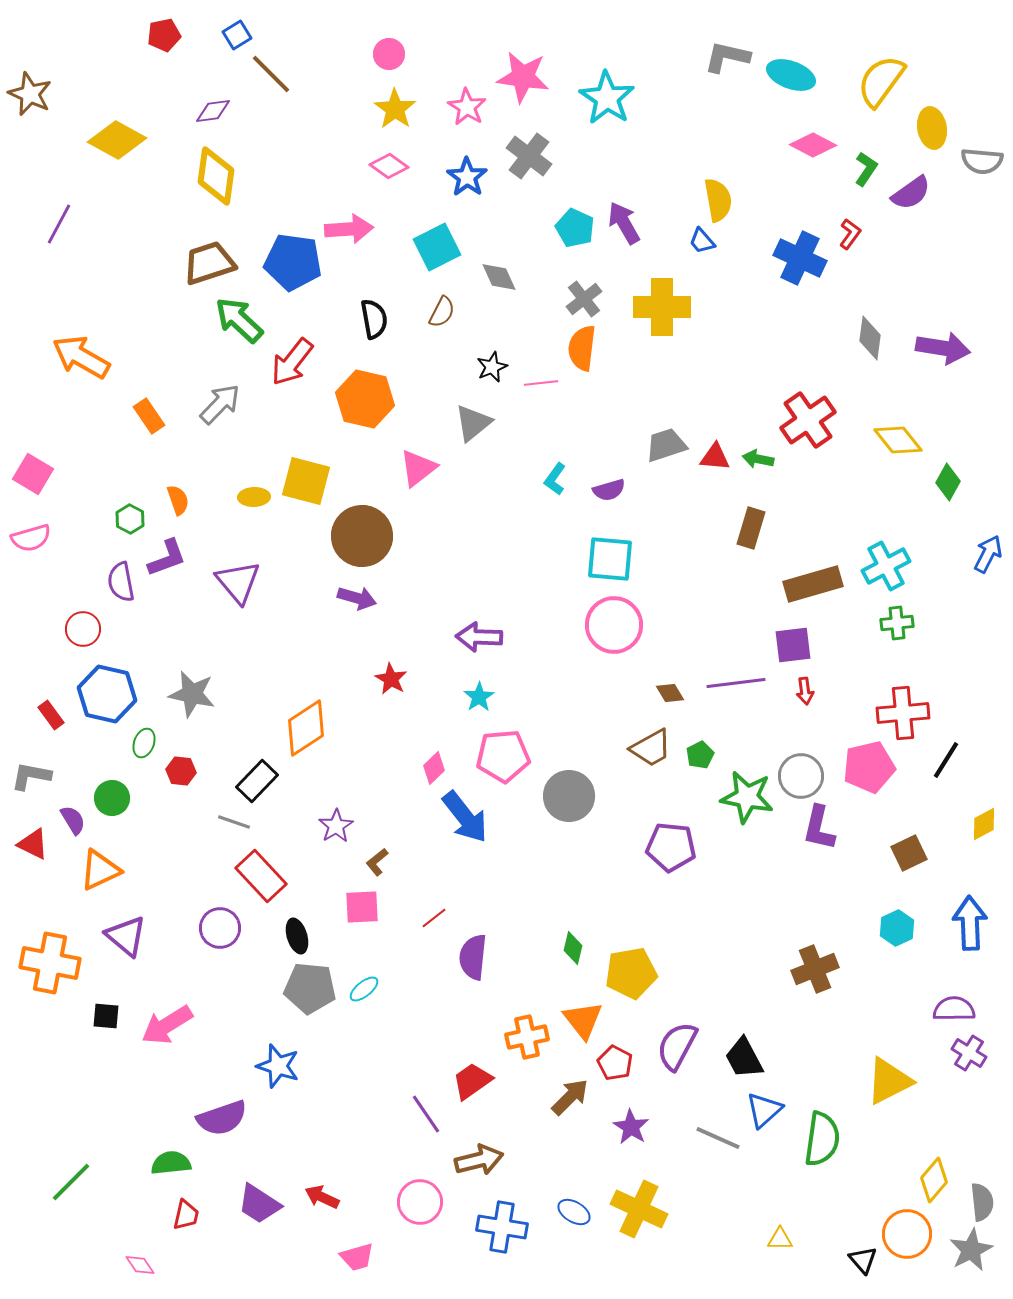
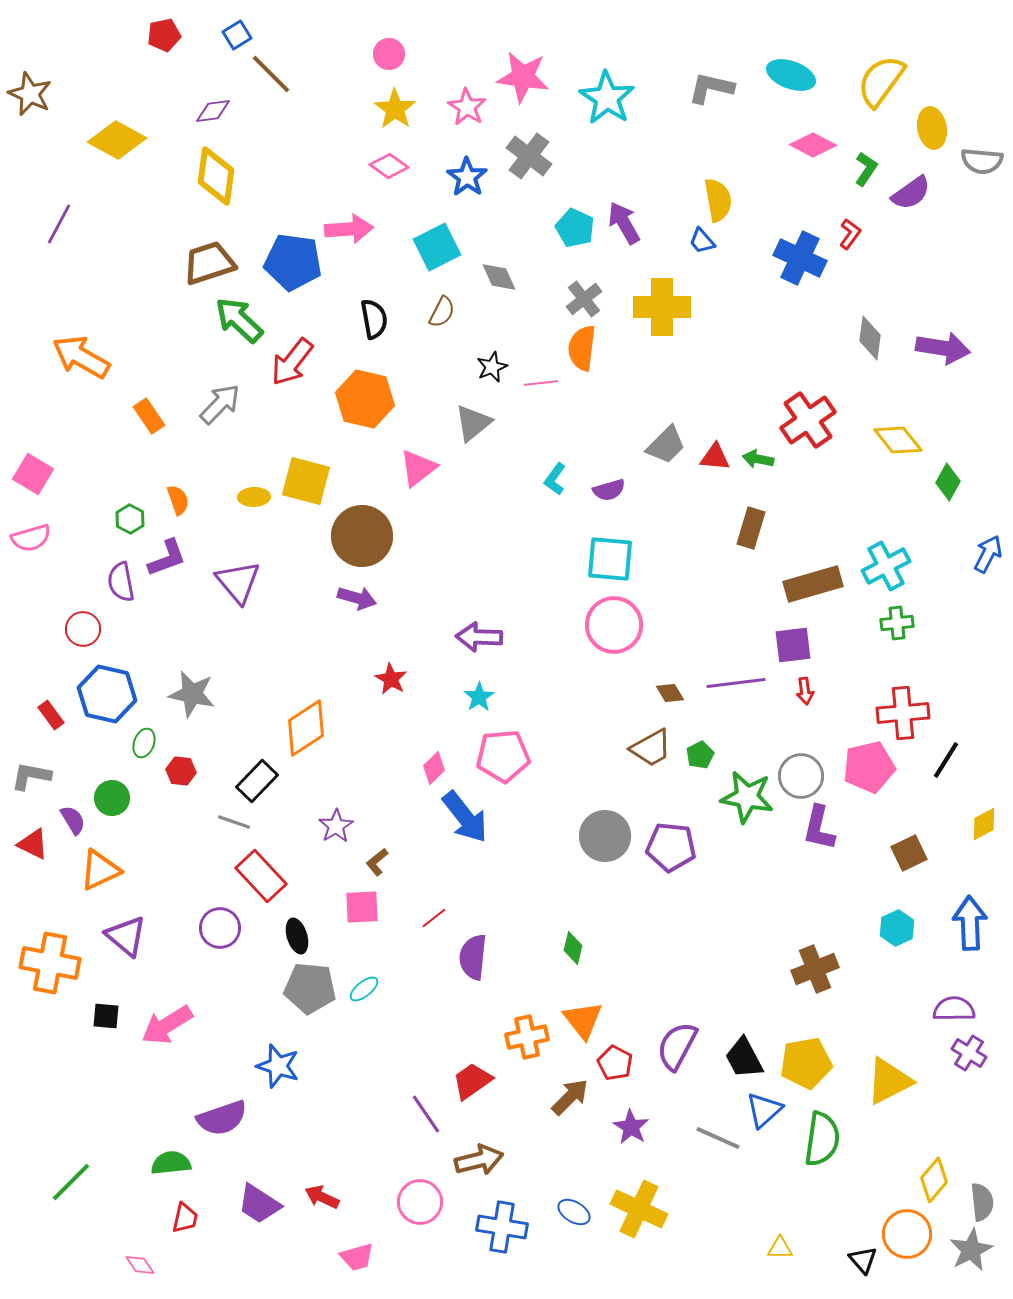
gray L-shape at (727, 57): moved 16 px left, 31 px down
gray trapezoid at (666, 445): rotated 153 degrees clockwise
gray circle at (569, 796): moved 36 px right, 40 px down
yellow pentagon at (631, 973): moved 175 px right, 90 px down
red trapezoid at (186, 1215): moved 1 px left, 3 px down
yellow triangle at (780, 1239): moved 9 px down
